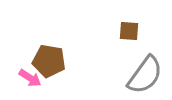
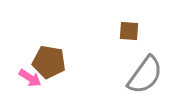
brown pentagon: moved 1 px down
